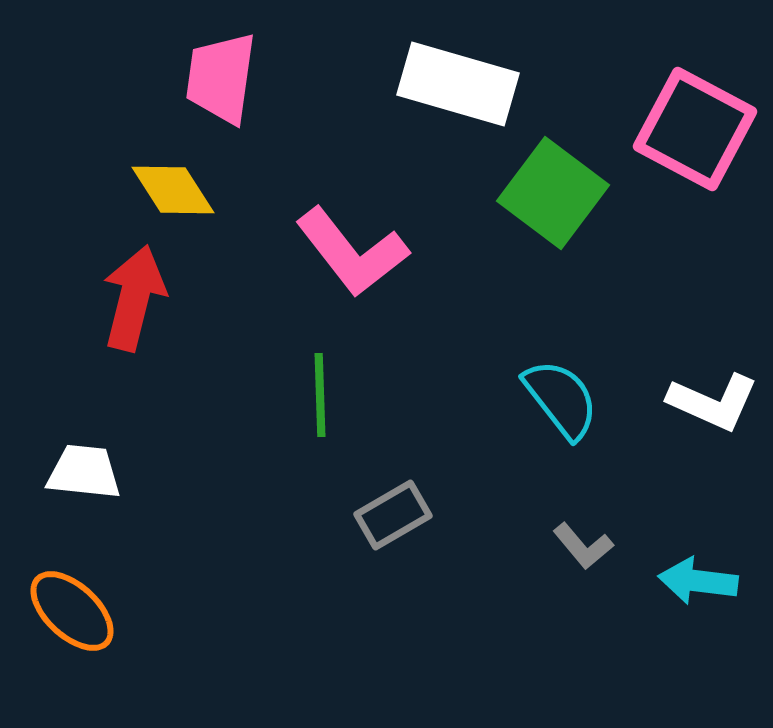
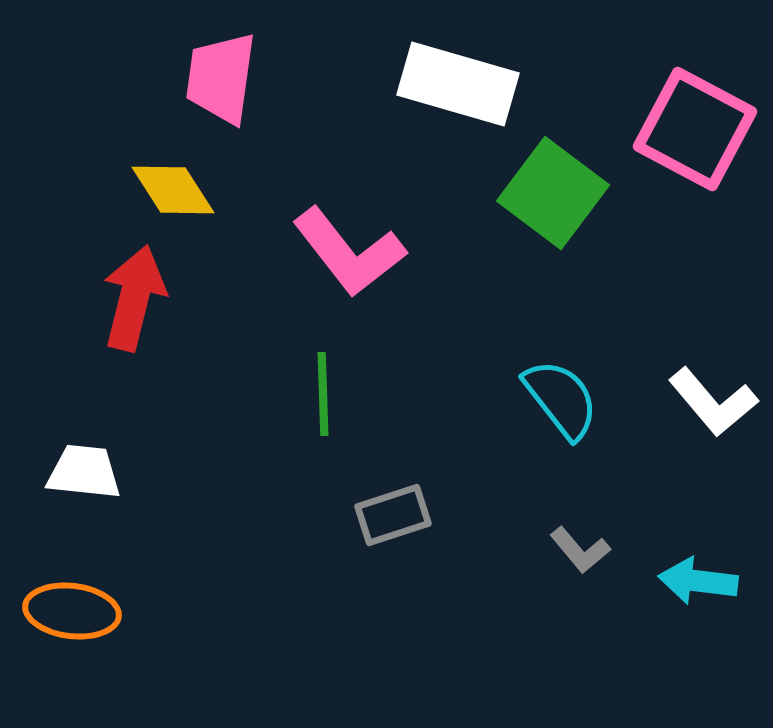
pink L-shape: moved 3 px left
green line: moved 3 px right, 1 px up
white L-shape: rotated 26 degrees clockwise
gray rectangle: rotated 12 degrees clockwise
gray L-shape: moved 3 px left, 4 px down
orange ellipse: rotated 36 degrees counterclockwise
